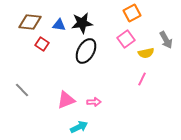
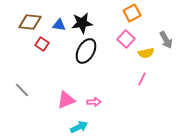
pink square: rotated 12 degrees counterclockwise
